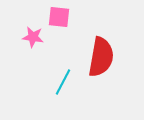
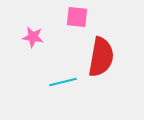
pink square: moved 18 px right
cyan line: rotated 48 degrees clockwise
